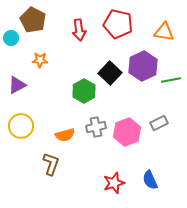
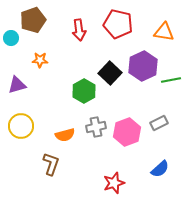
brown pentagon: rotated 25 degrees clockwise
purple triangle: rotated 12 degrees clockwise
blue semicircle: moved 10 px right, 11 px up; rotated 108 degrees counterclockwise
